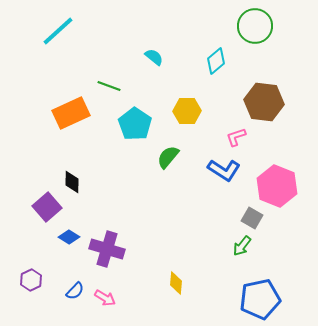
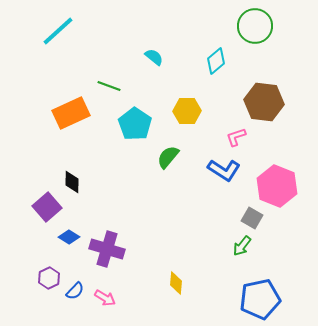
purple hexagon: moved 18 px right, 2 px up
